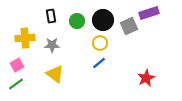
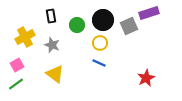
green circle: moved 4 px down
yellow cross: moved 1 px up; rotated 24 degrees counterclockwise
gray star: rotated 21 degrees clockwise
blue line: rotated 64 degrees clockwise
